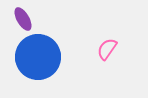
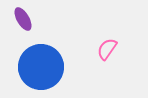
blue circle: moved 3 px right, 10 px down
